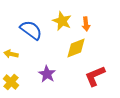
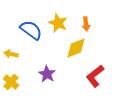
yellow star: moved 4 px left, 2 px down
red L-shape: rotated 15 degrees counterclockwise
